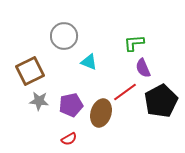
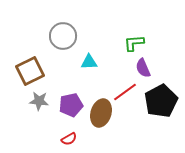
gray circle: moved 1 px left
cyan triangle: rotated 24 degrees counterclockwise
